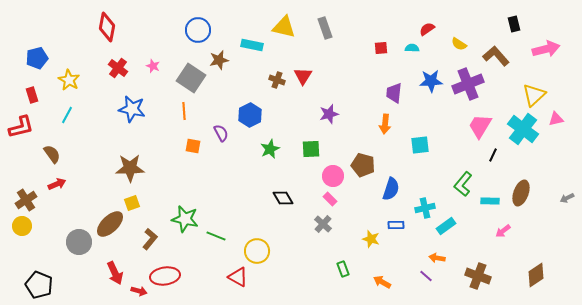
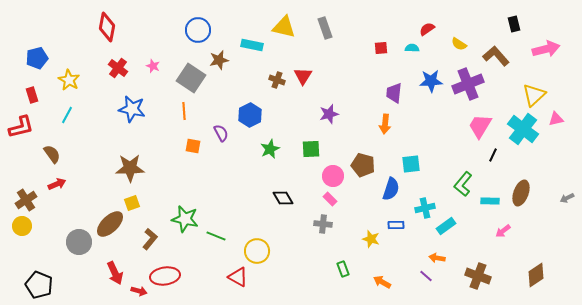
cyan square at (420, 145): moved 9 px left, 19 px down
gray cross at (323, 224): rotated 36 degrees counterclockwise
